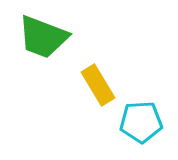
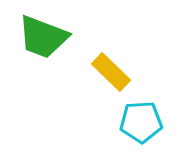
yellow rectangle: moved 13 px right, 13 px up; rotated 15 degrees counterclockwise
